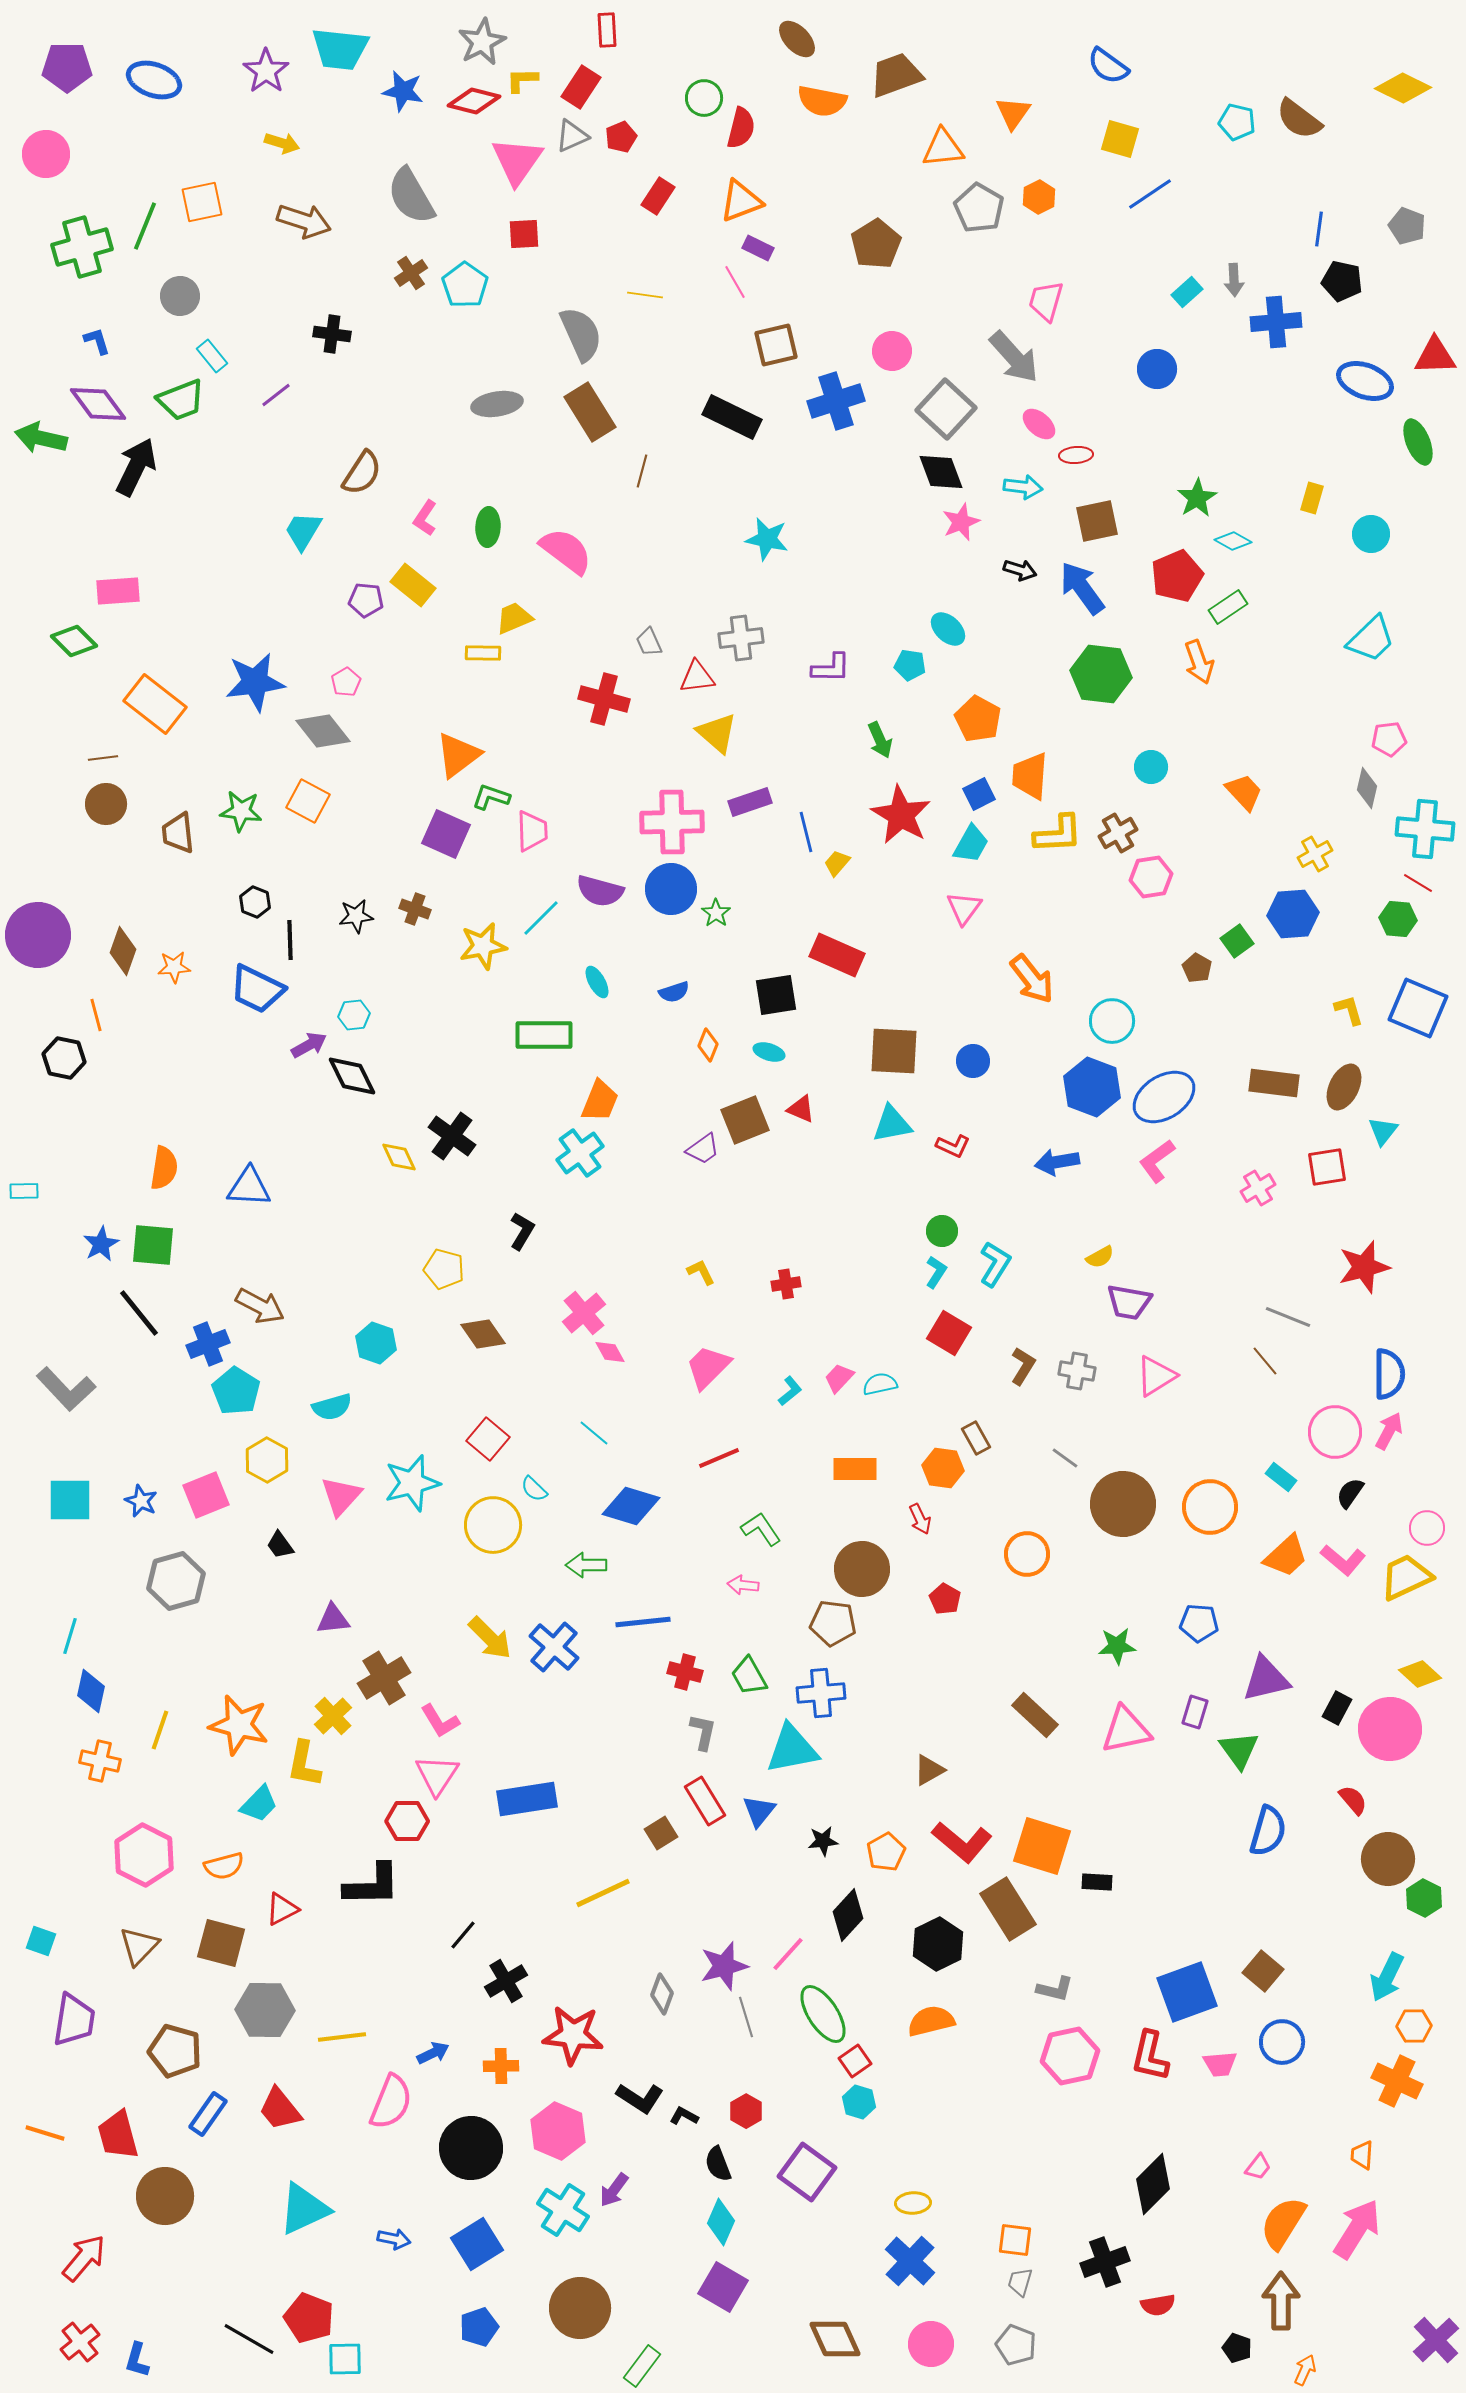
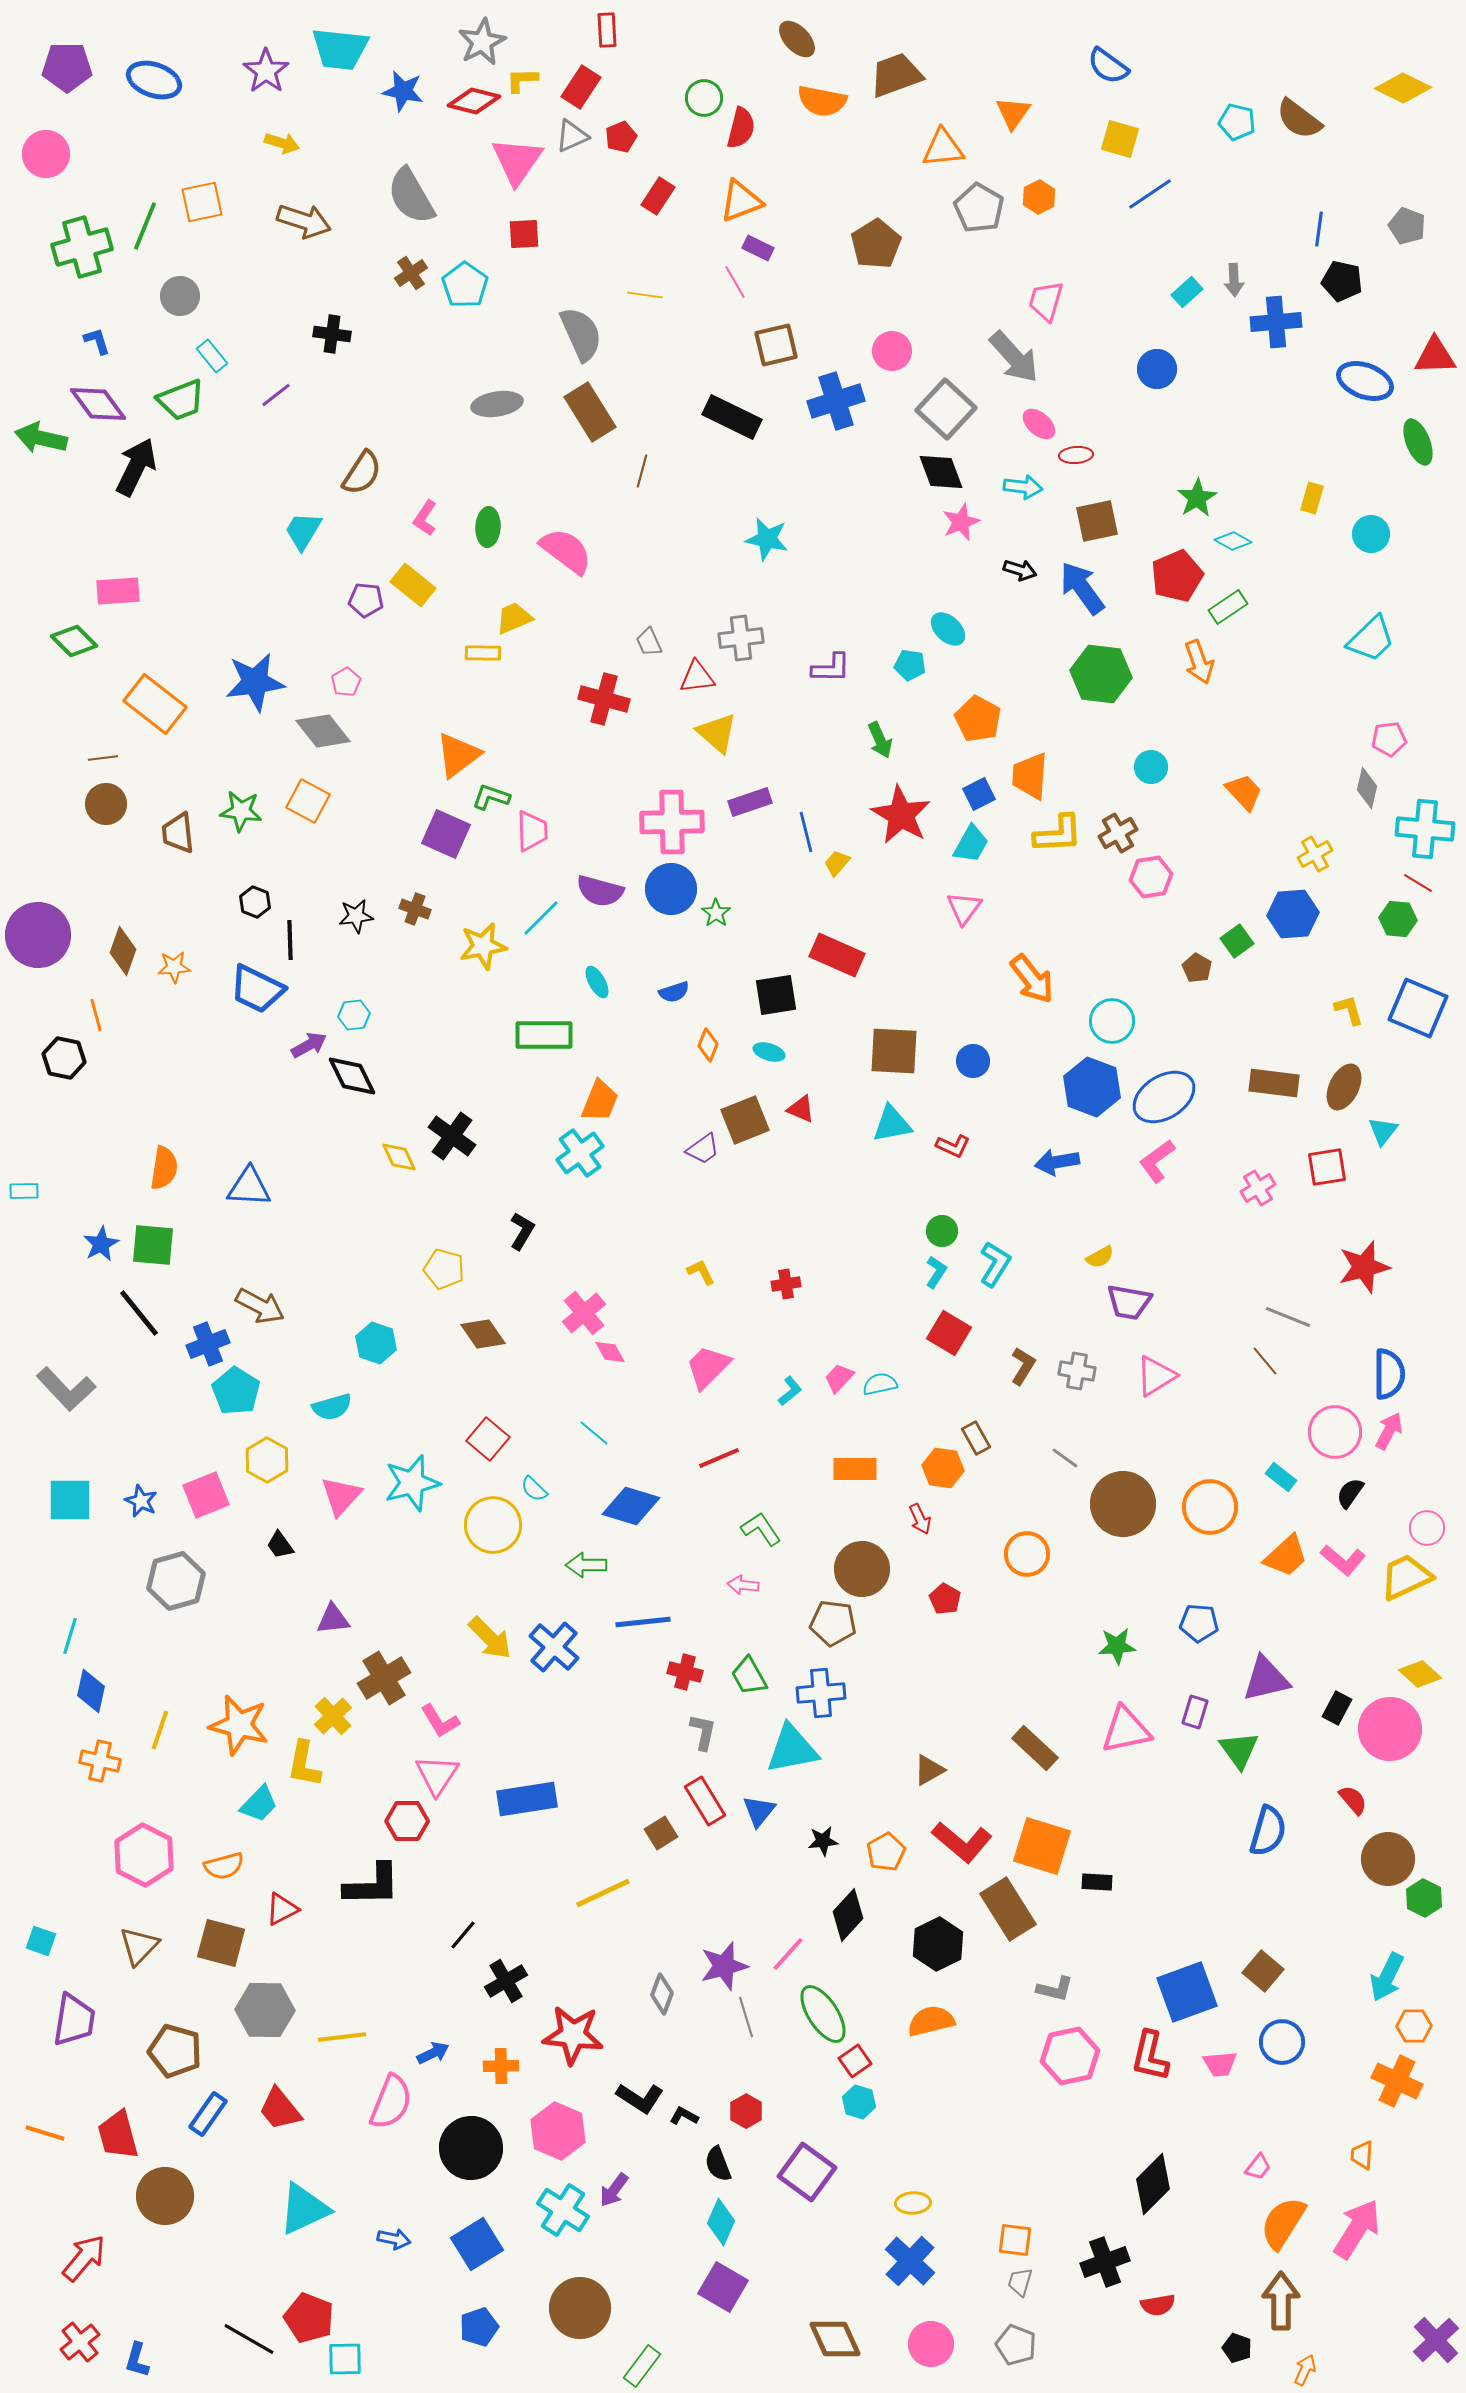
brown rectangle at (1035, 1715): moved 33 px down
